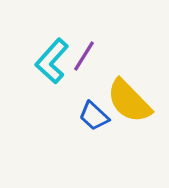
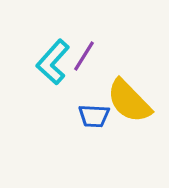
cyan L-shape: moved 1 px right, 1 px down
blue trapezoid: rotated 40 degrees counterclockwise
